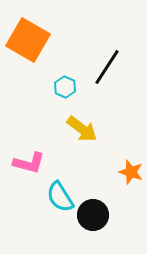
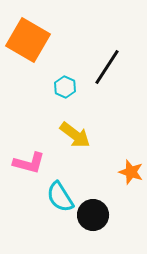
yellow arrow: moved 7 px left, 6 px down
